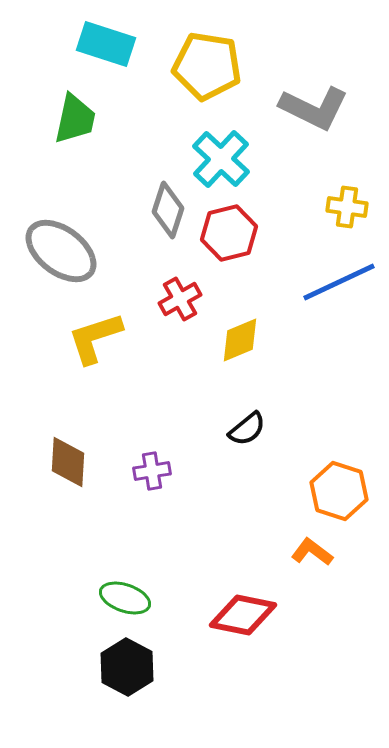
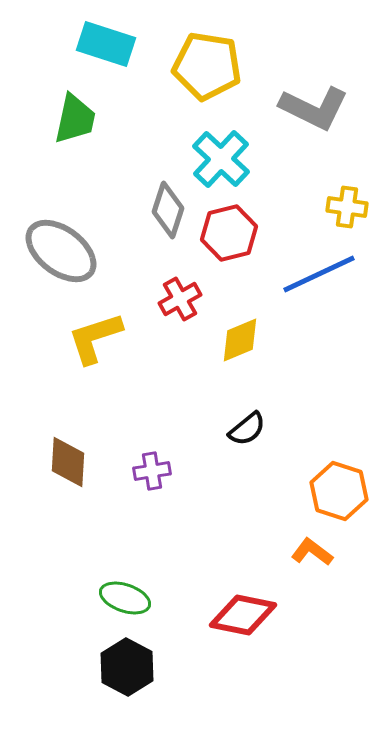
blue line: moved 20 px left, 8 px up
